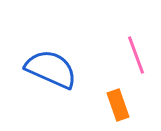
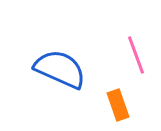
blue semicircle: moved 9 px right
